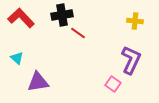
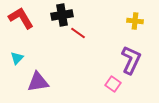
red L-shape: rotated 12 degrees clockwise
cyan triangle: rotated 32 degrees clockwise
